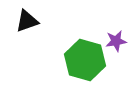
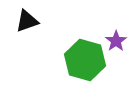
purple star: rotated 25 degrees counterclockwise
